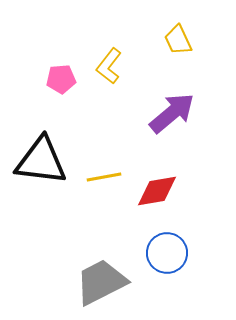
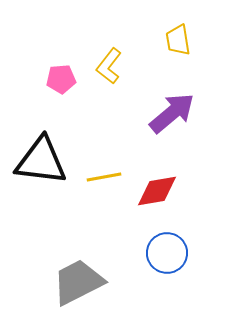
yellow trapezoid: rotated 16 degrees clockwise
gray trapezoid: moved 23 px left
